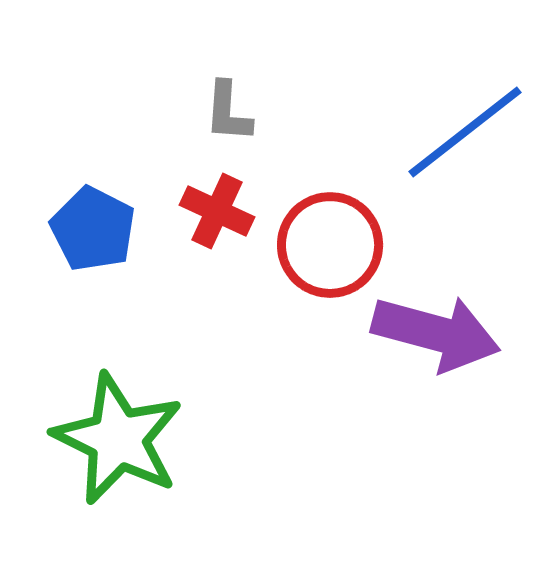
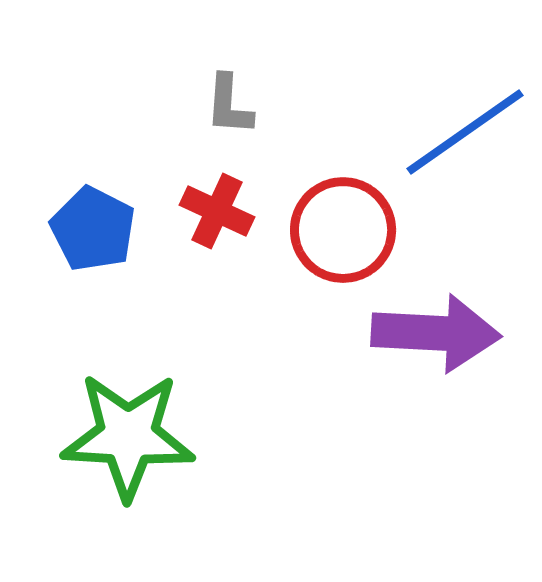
gray L-shape: moved 1 px right, 7 px up
blue line: rotated 3 degrees clockwise
red circle: moved 13 px right, 15 px up
purple arrow: rotated 12 degrees counterclockwise
green star: moved 10 px right, 3 px up; rotated 23 degrees counterclockwise
